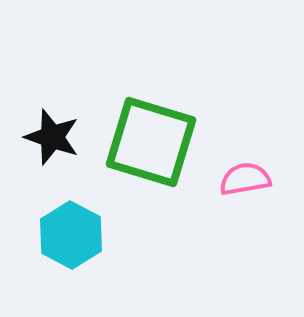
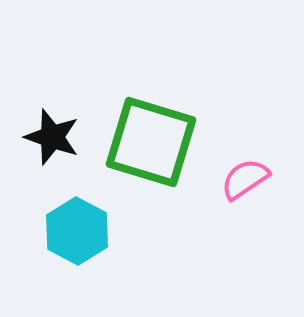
pink semicircle: rotated 24 degrees counterclockwise
cyan hexagon: moved 6 px right, 4 px up
